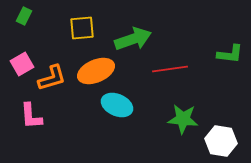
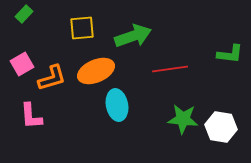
green rectangle: moved 2 px up; rotated 18 degrees clockwise
green arrow: moved 3 px up
cyan ellipse: rotated 56 degrees clockwise
white hexagon: moved 14 px up
